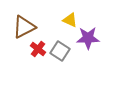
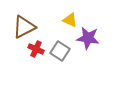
purple star: rotated 10 degrees clockwise
red cross: moved 2 px left; rotated 14 degrees counterclockwise
